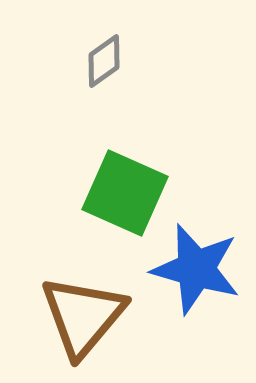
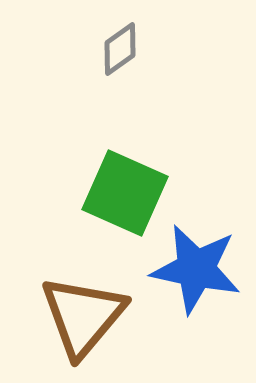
gray diamond: moved 16 px right, 12 px up
blue star: rotated 4 degrees counterclockwise
